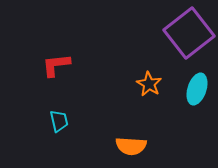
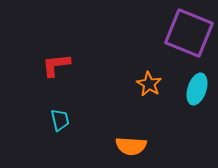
purple square: rotated 30 degrees counterclockwise
cyan trapezoid: moved 1 px right, 1 px up
